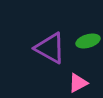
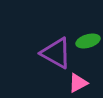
purple triangle: moved 6 px right, 5 px down
